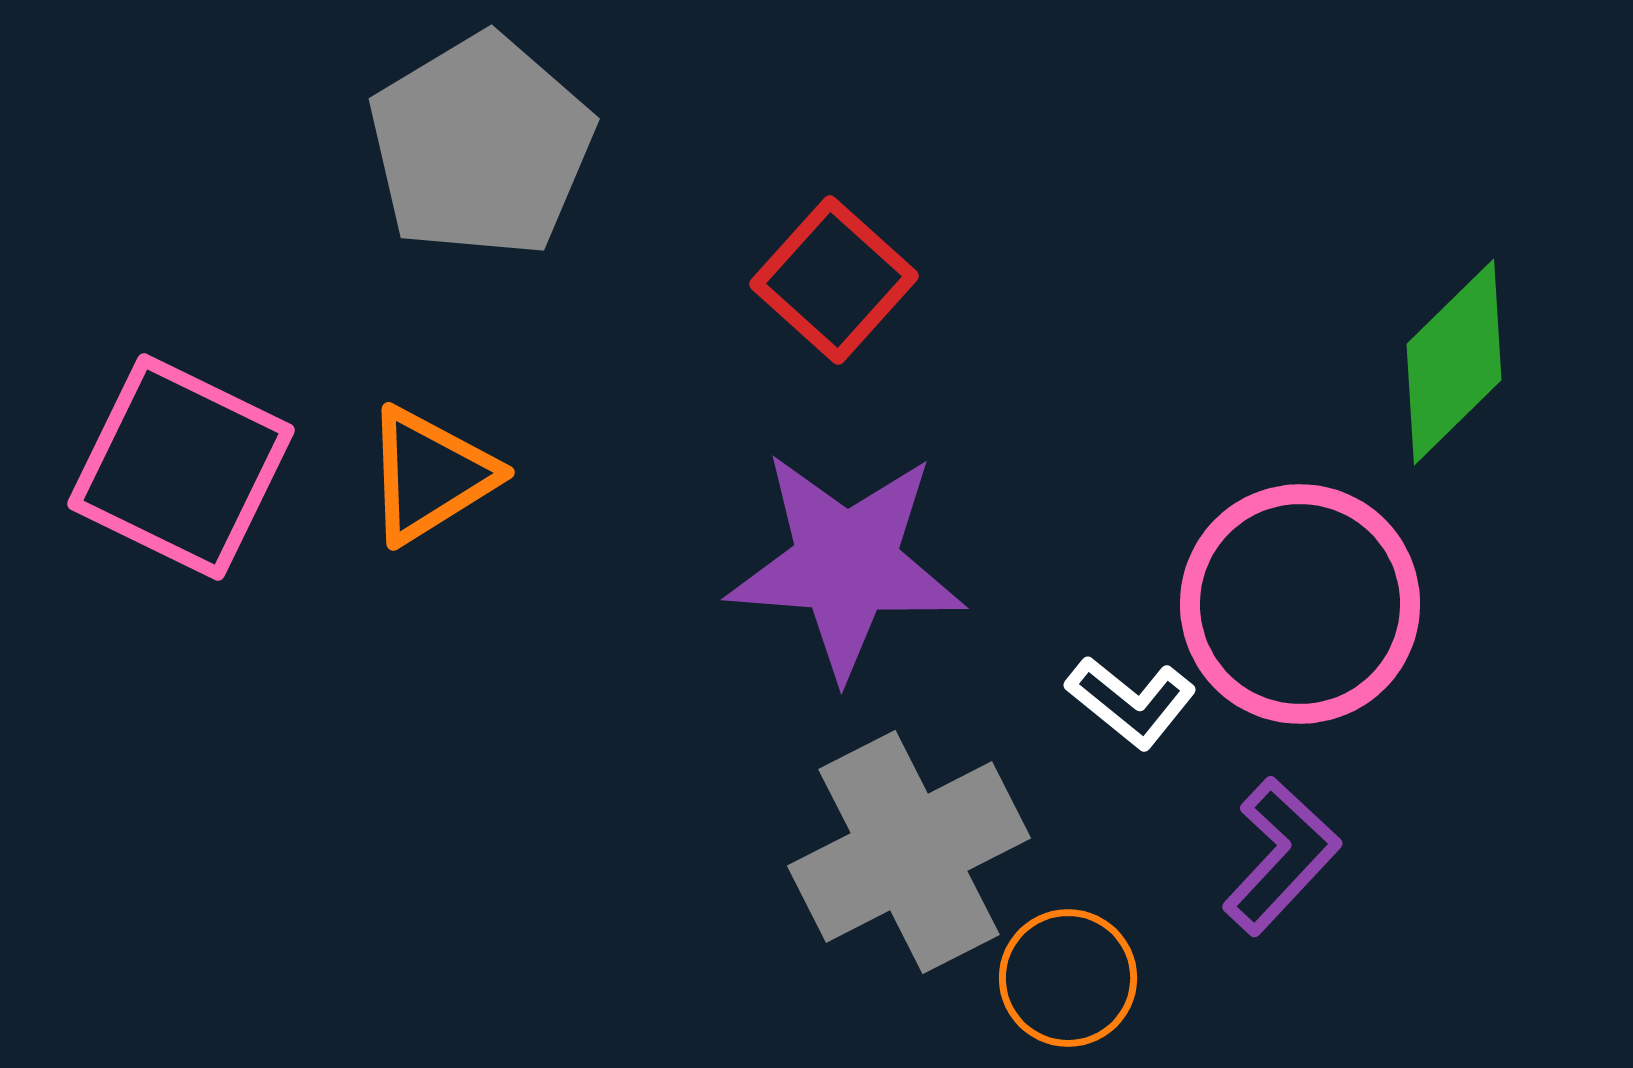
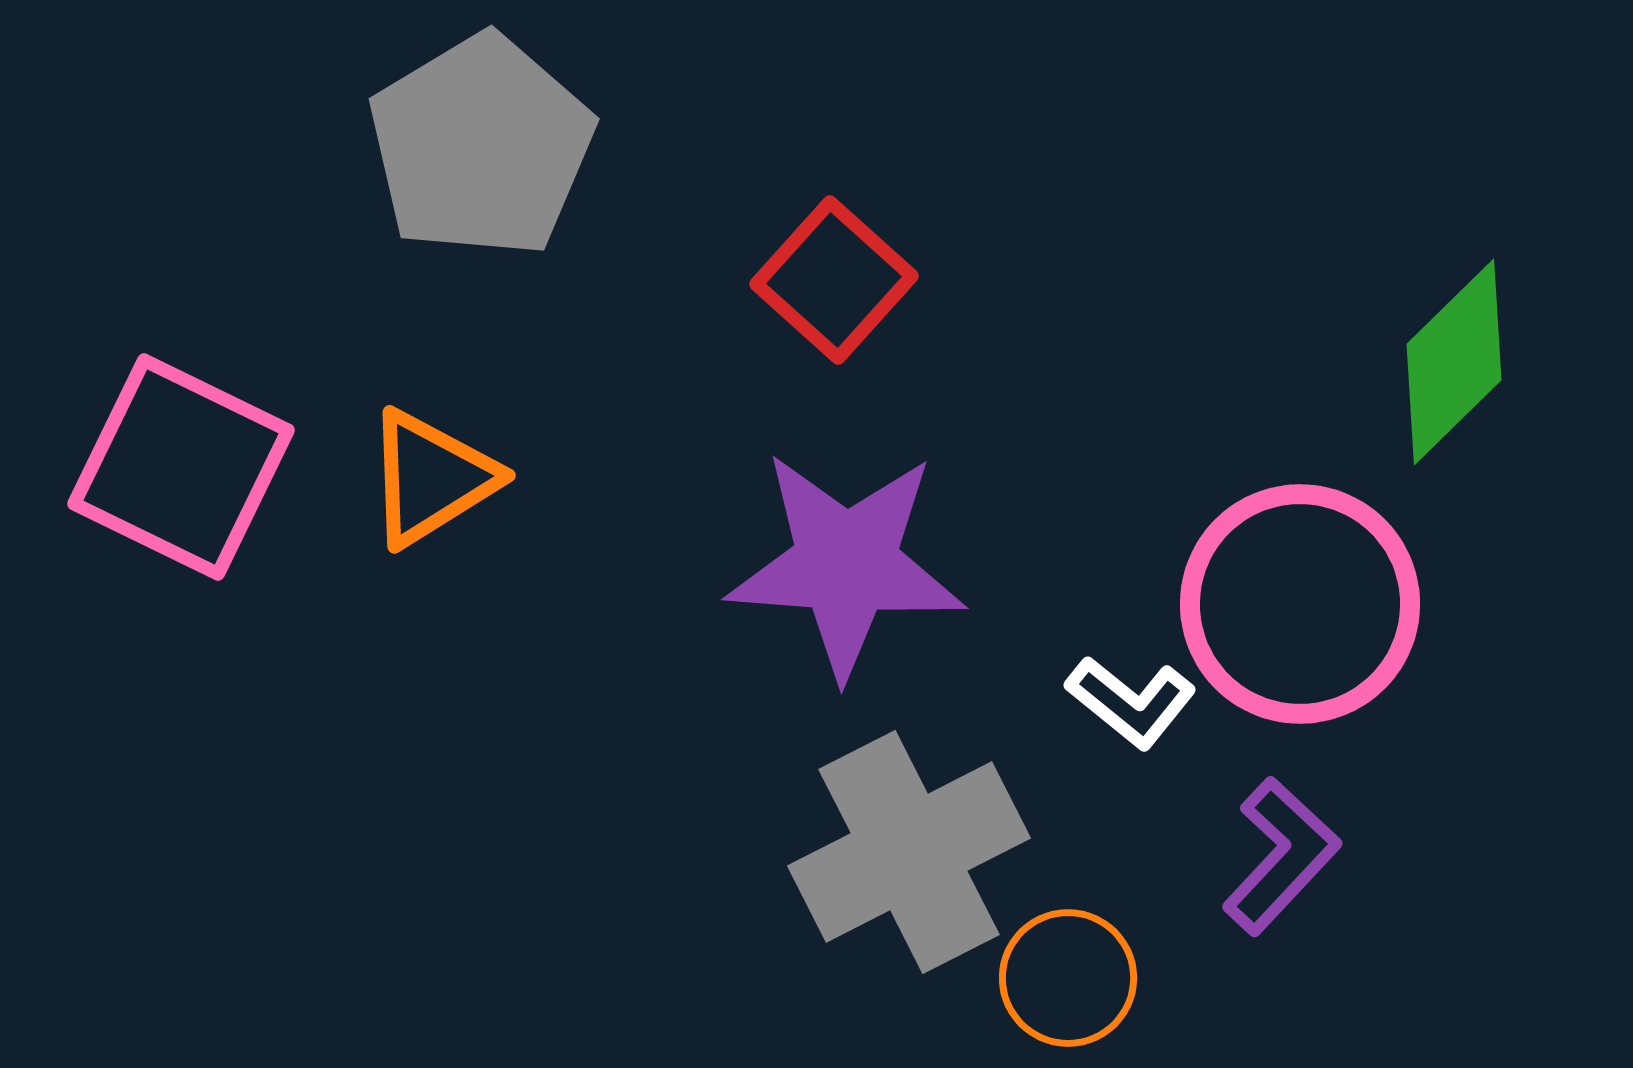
orange triangle: moved 1 px right, 3 px down
